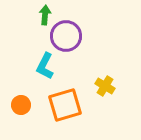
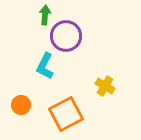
orange square: moved 1 px right, 9 px down; rotated 12 degrees counterclockwise
